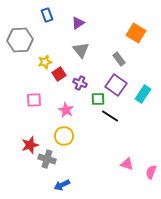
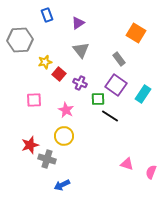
red square: rotated 16 degrees counterclockwise
